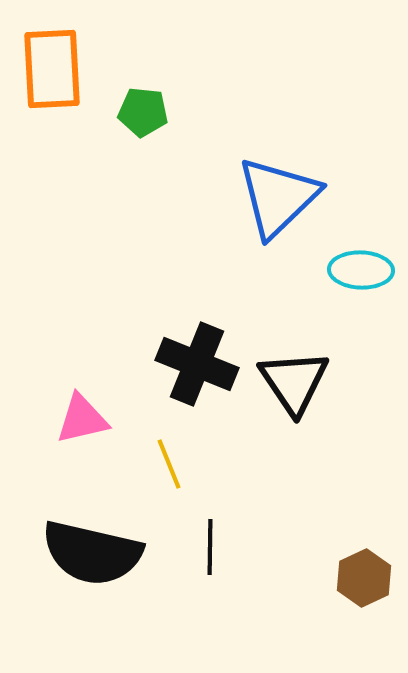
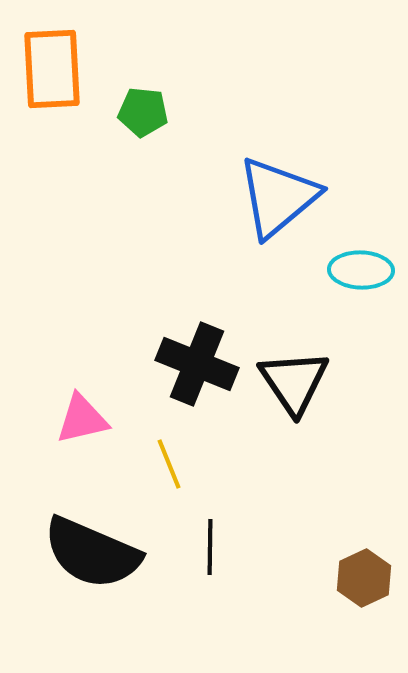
blue triangle: rotated 4 degrees clockwise
black semicircle: rotated 10 degrees clockwise
